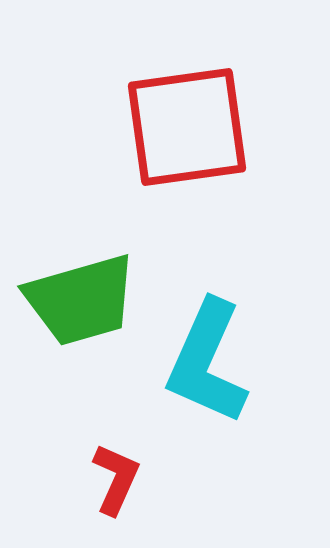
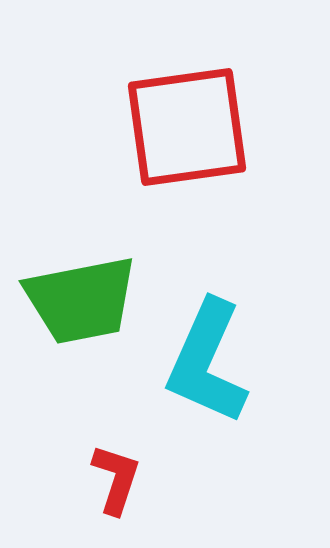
green trapezoid: rotated 5 degrees clockwise
red L-shape: rotated 6 degrees counterclockwise
